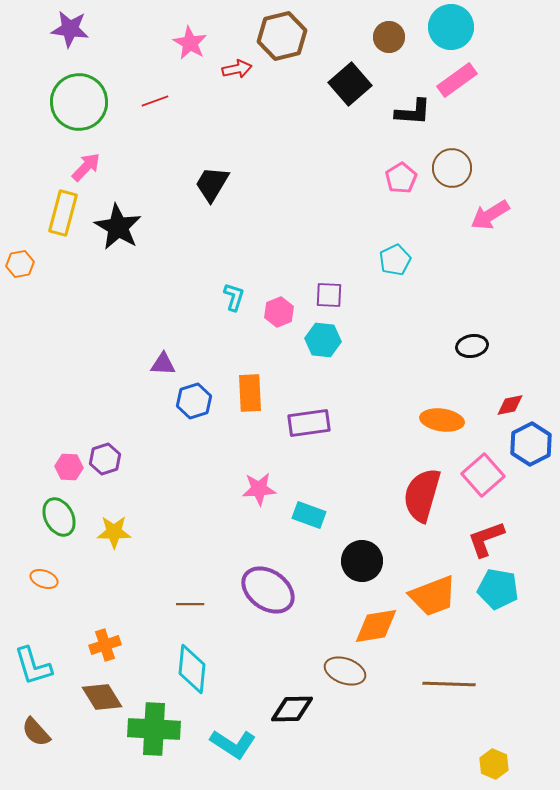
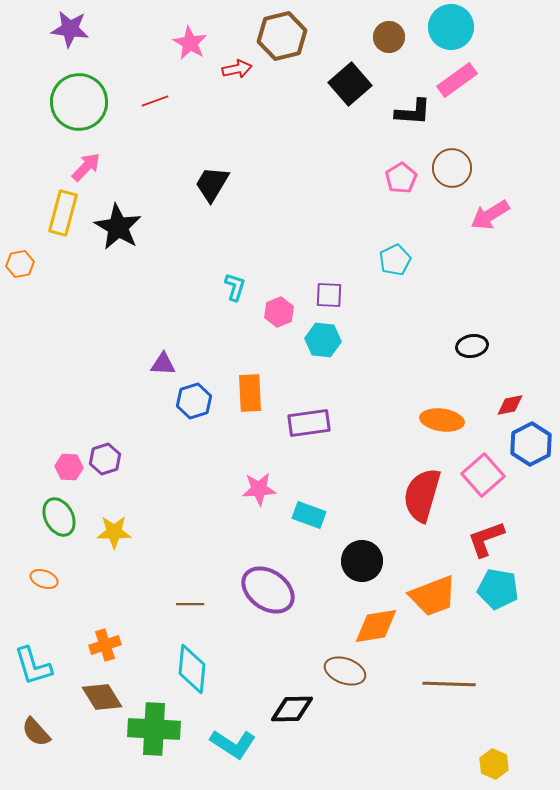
cyan L-shape at (234, 297): moved 1 px right, 10 px up
